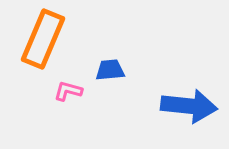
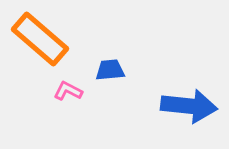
orange rectangle: moved 3 px left; rotated 72 degrees counterclockwise
pink L-shape: rotated 12 degrees clockwise
